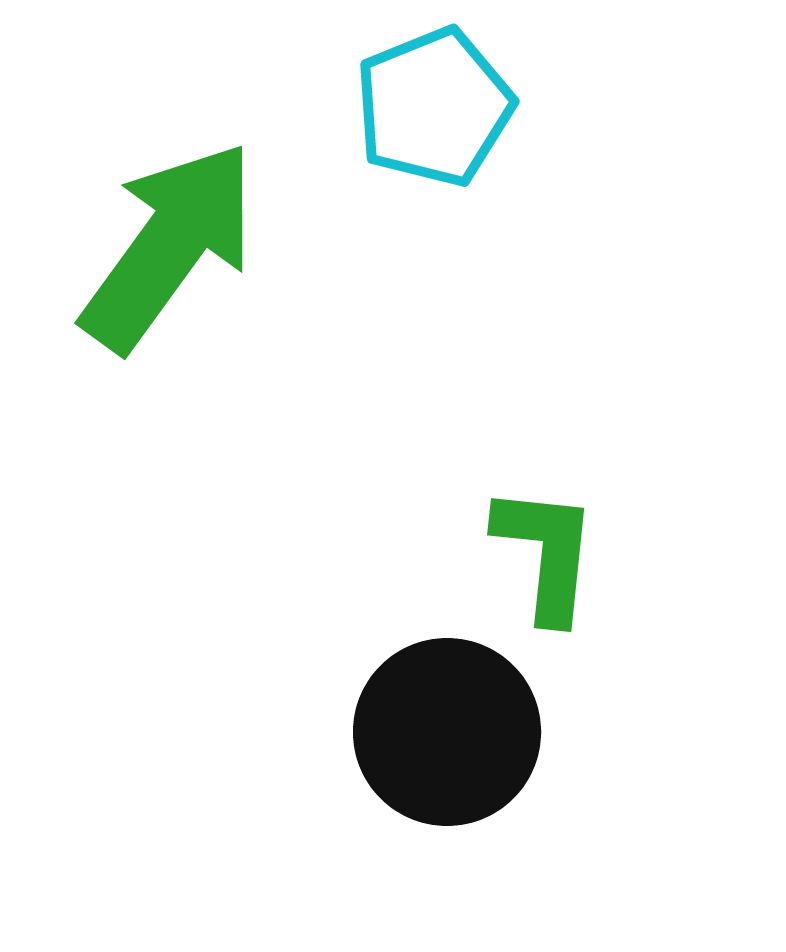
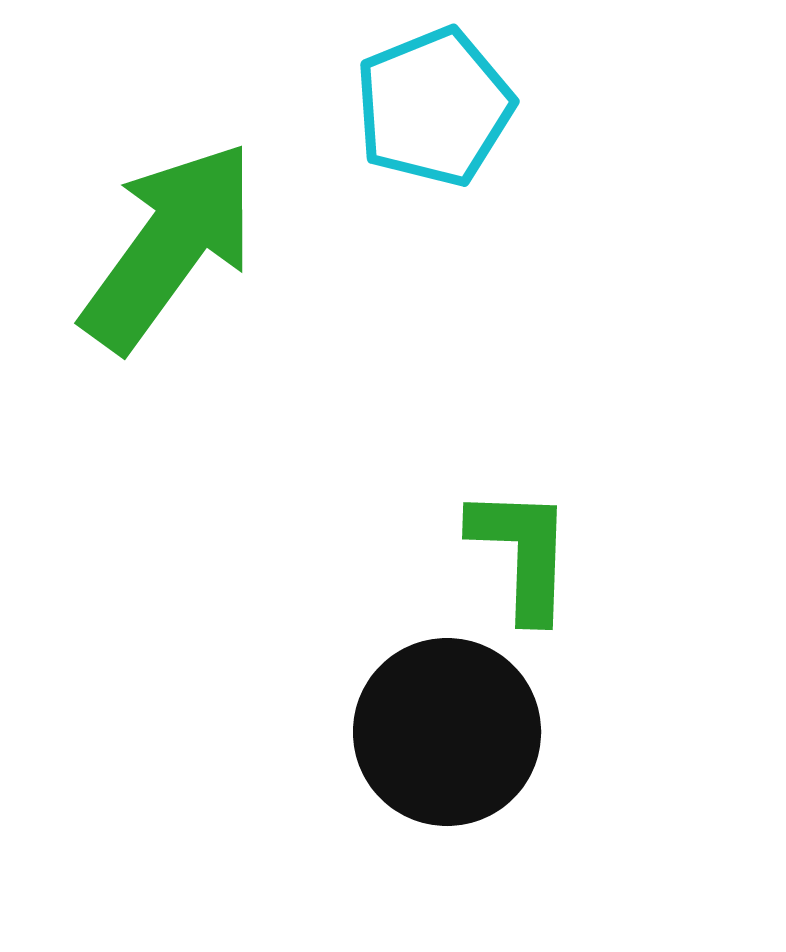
green L-shape: moved 24 px left; rotated 4 degrees counterclockwise
